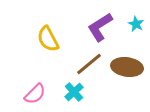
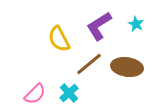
purple L-shape: moved 1 px left, 1 px up
yellow semicircle: moved 11 px right
cyan cross: moved 5 px left, 1 px down
